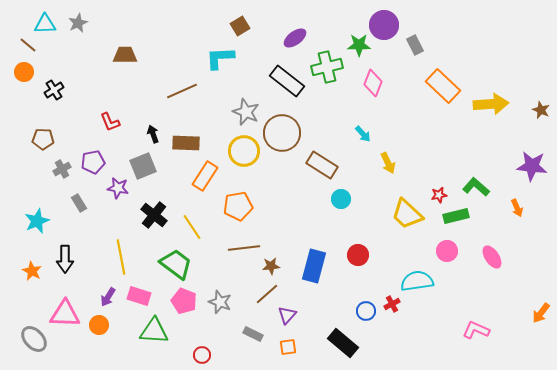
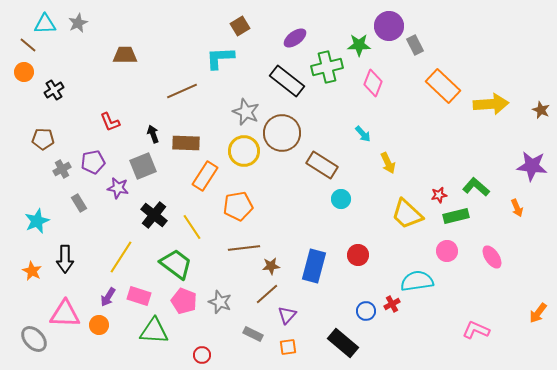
purple circle at (384, 25): moved 5 px right, 1 px down
yellow line at (121, 257): rotated 44 degrees clockwise
orange arrow at (541, 313): moved 3 px left
